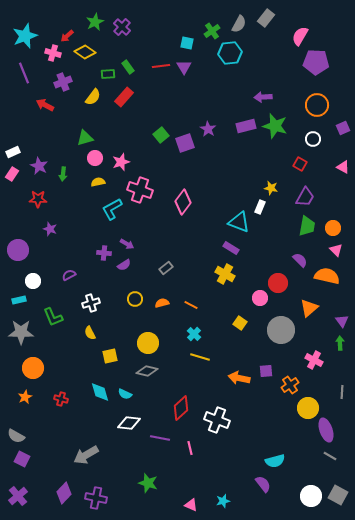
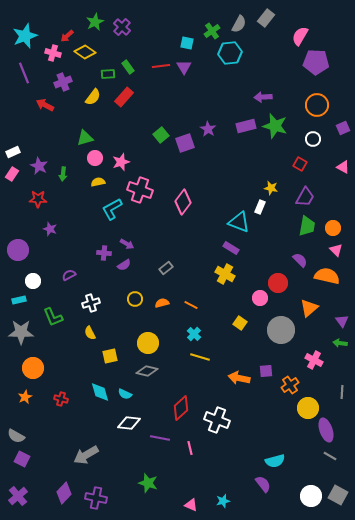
green arrow at (340, 343): rotated 80 degrees counterclockwise
